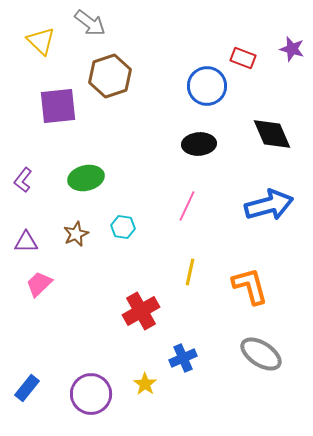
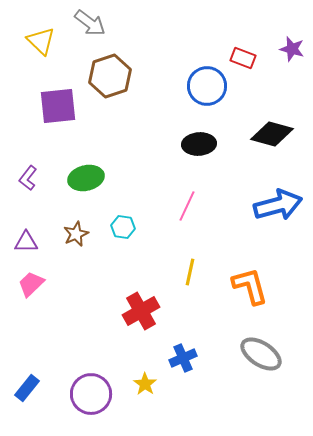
black diamond: rotated 51 degrees counterclockwise
purple L-shape: moved 5 px right, 2 px up
blue arrow: moved 9 px right
pink trapezoid: moved 8 px left
